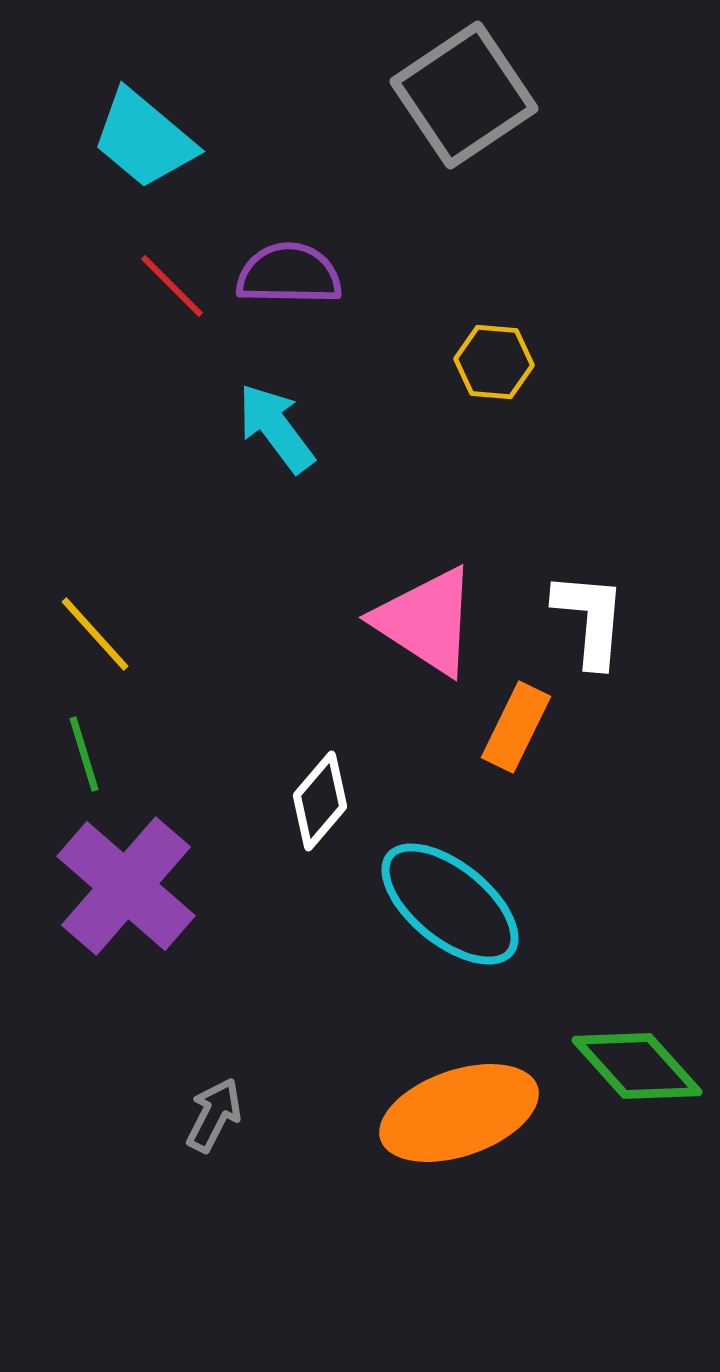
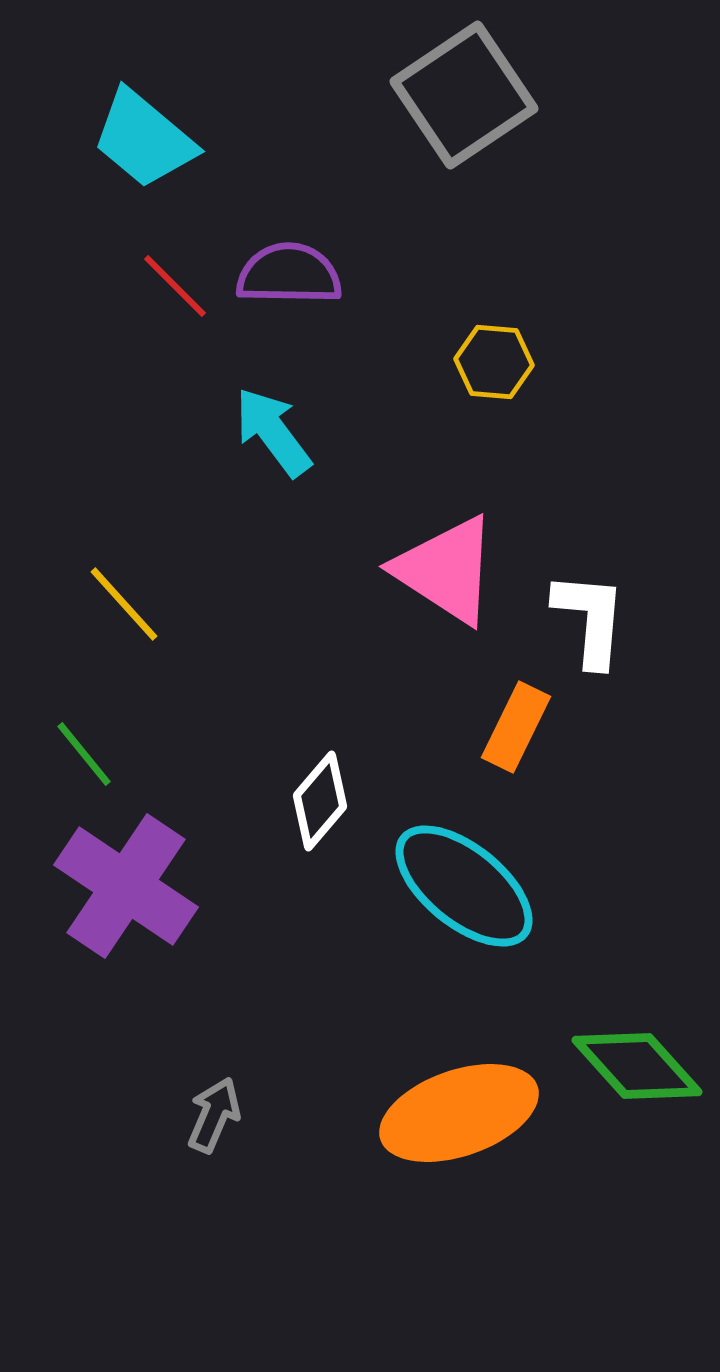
red line: moved 3 px right
cyan arrow: moved 3 px left, 4 px down
pink triangle: moved 20 px right, 51 px up
yellow line: moved 29 px right, 30 px up
green line: rotated 22 degrees counterclockwise
purple cross: rotated 7 degrees counterclockwise
cyan ellipse: moved 14 px right, 18 px up
gray arrow: rotated 4 degrees counterclockwise
